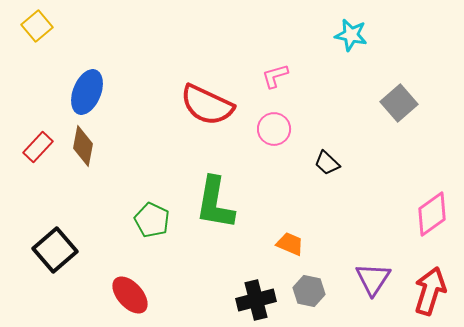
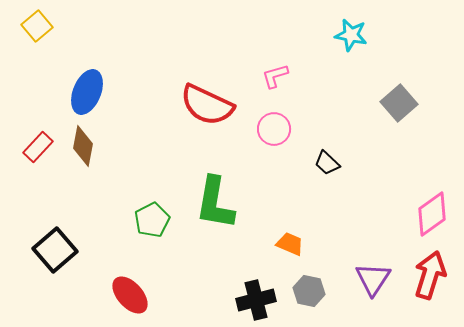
green pentagon: rotated 20 degrees clockwise
red arrow: moved 16 px up
